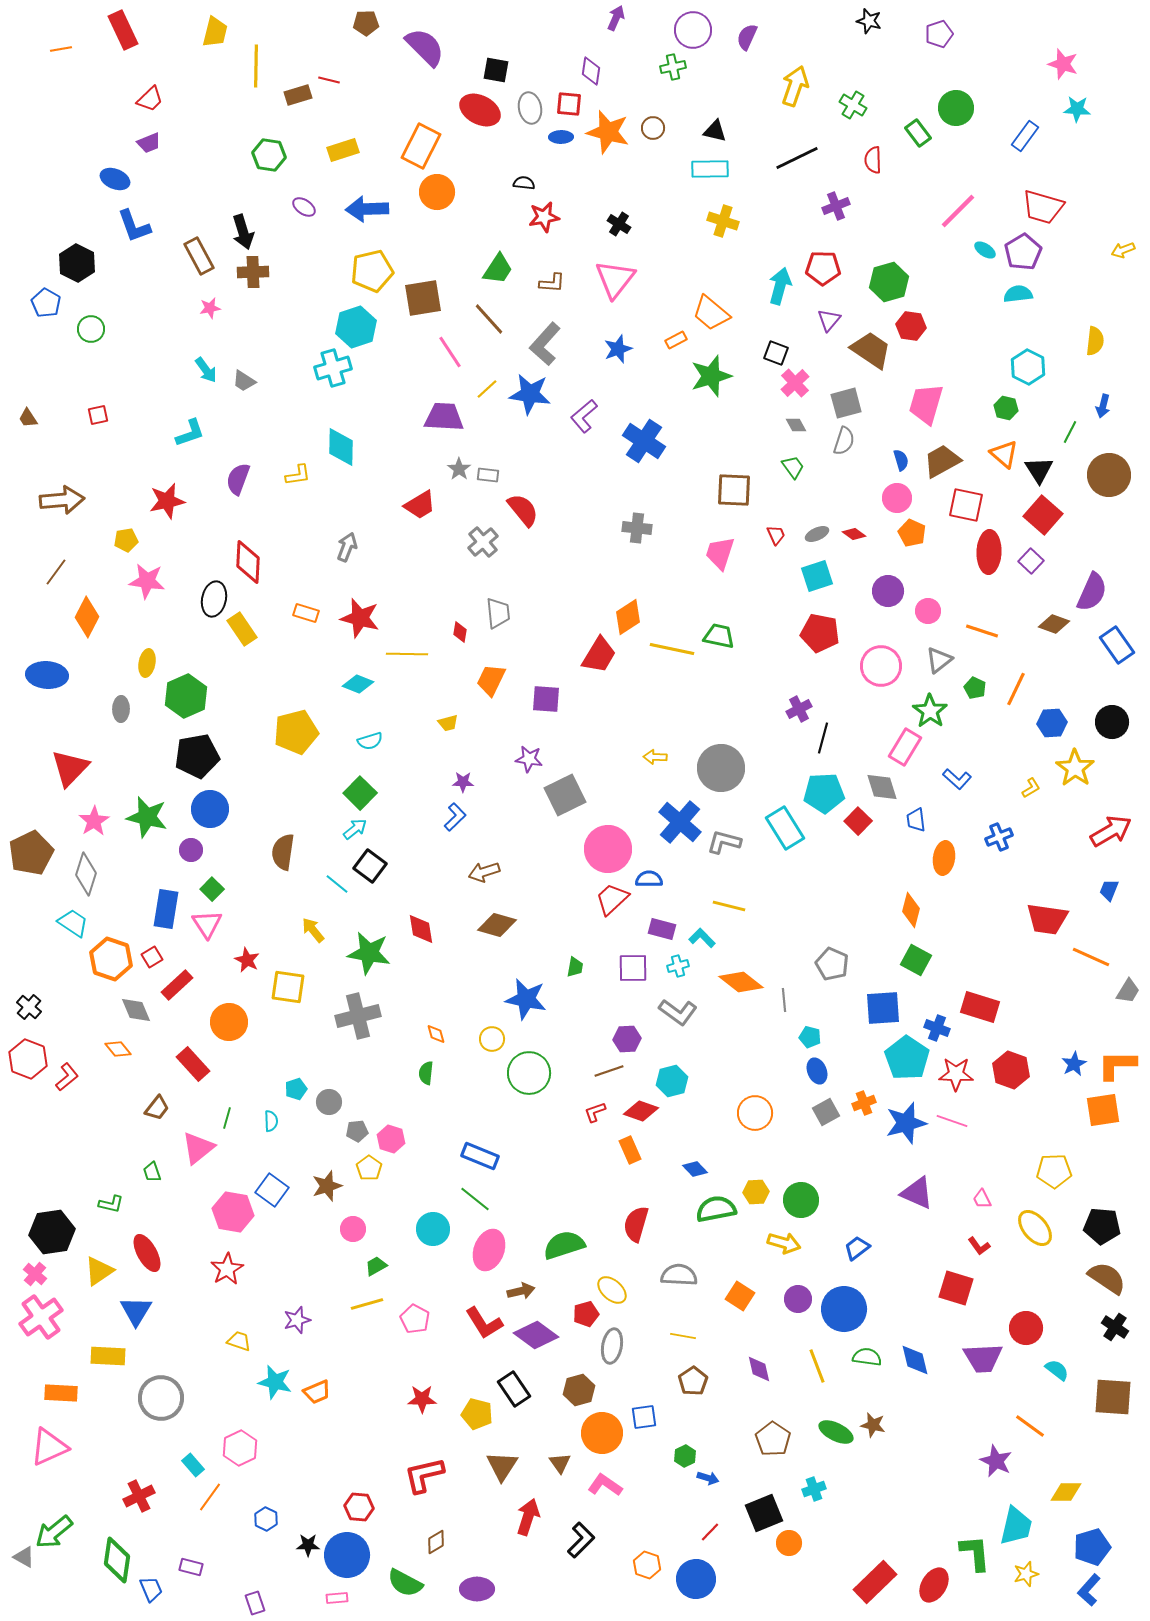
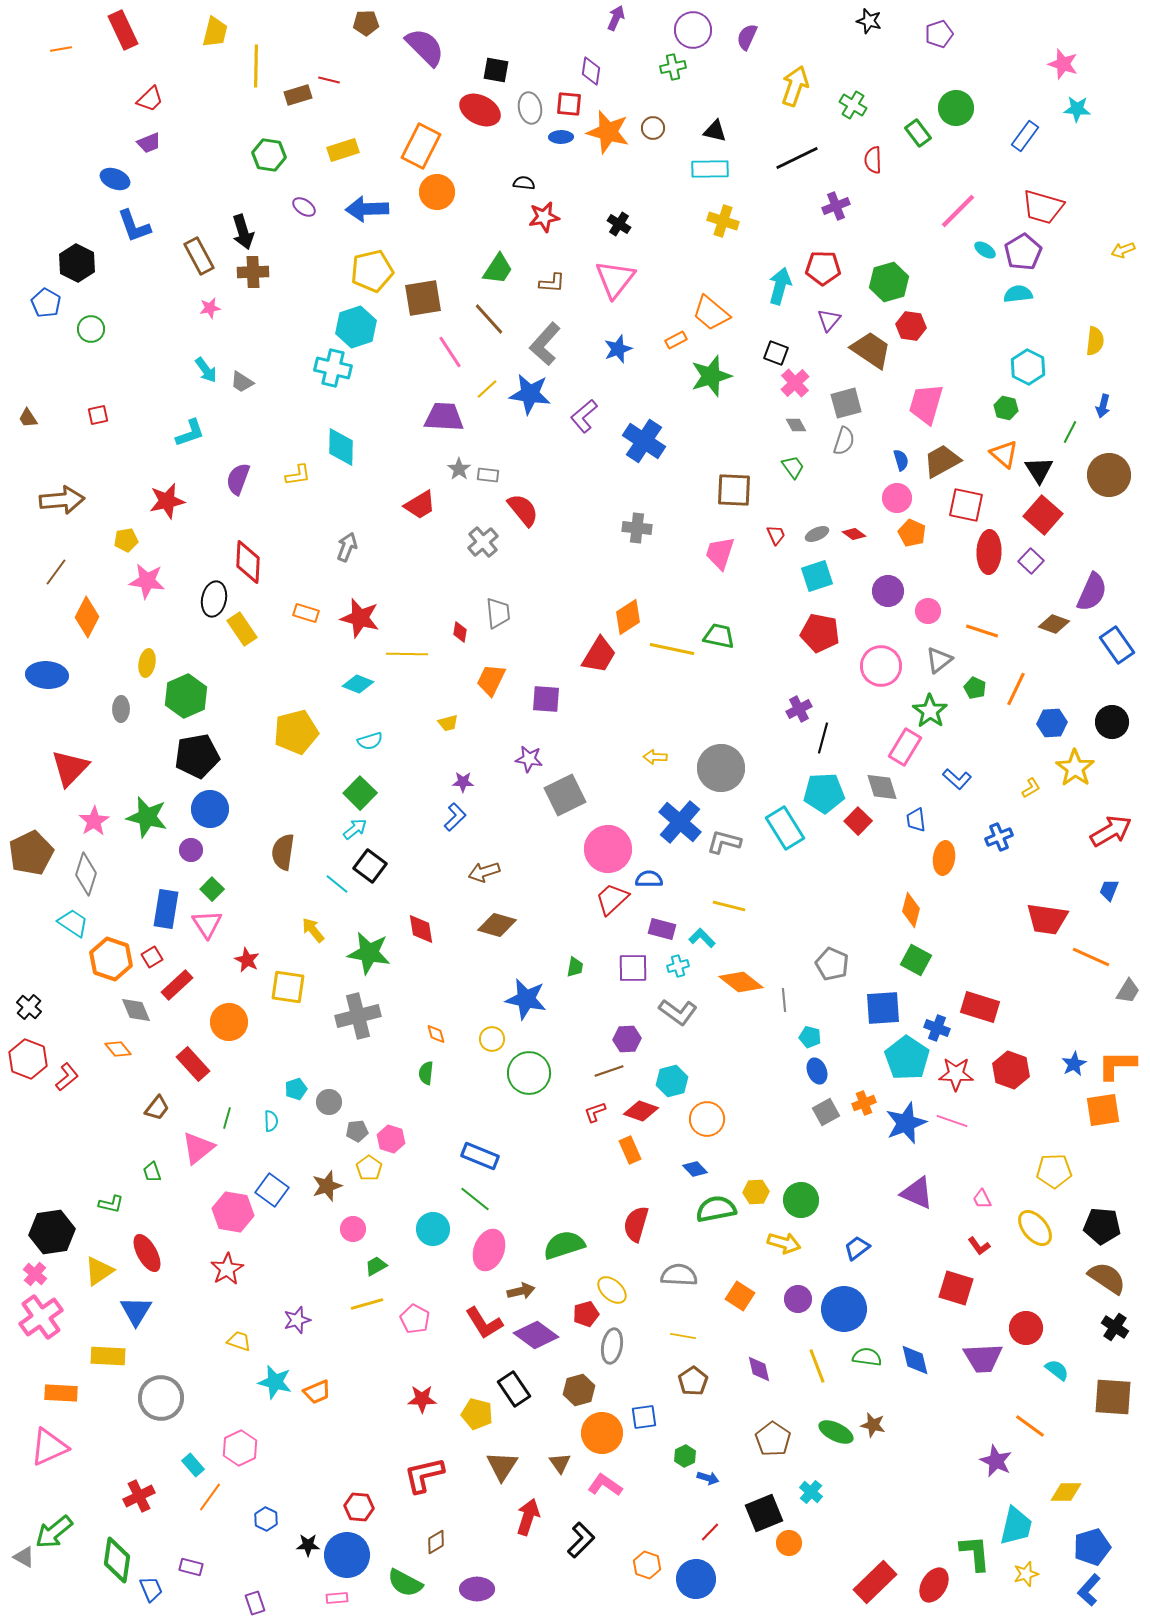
cyan cross at (333, 368): rotated 30 degrees clockwise
gray trapezoid at (244, 381): moved 2 px left, 1 px down
orange circle at (755, 1113): moved 48 px left, 6 px down
blue star at (906, 1123): rotated 6 degrees counterclockwise
cyan cross at (814, 1489): moved 3 px left, 3 px down; rotated 30 degrees counterclockwise
